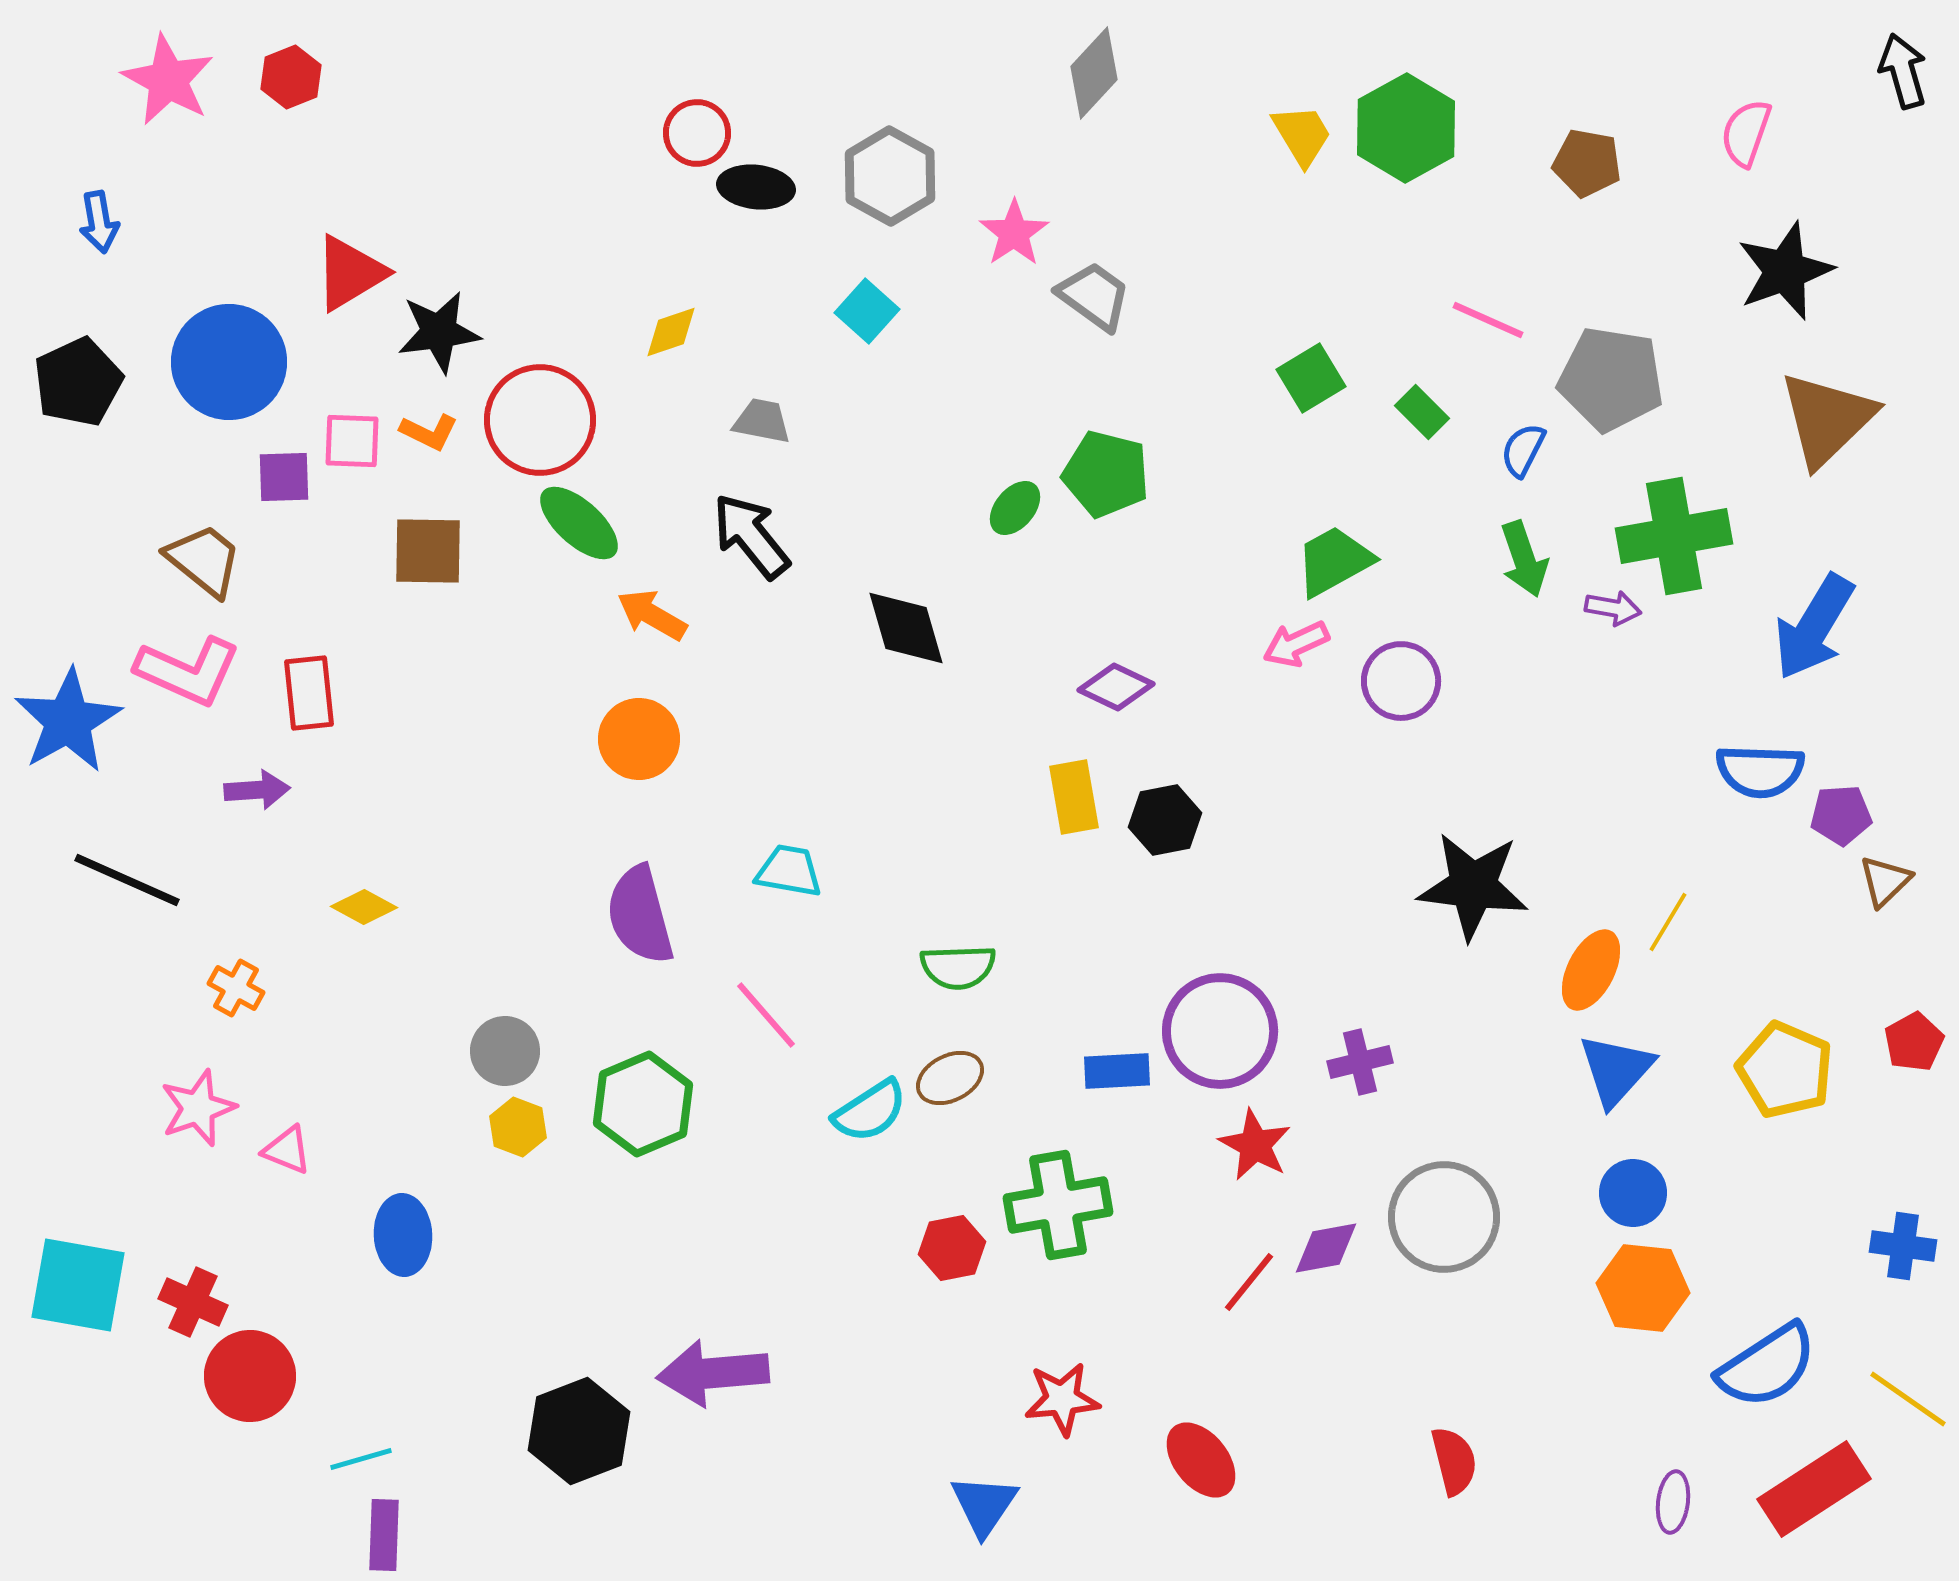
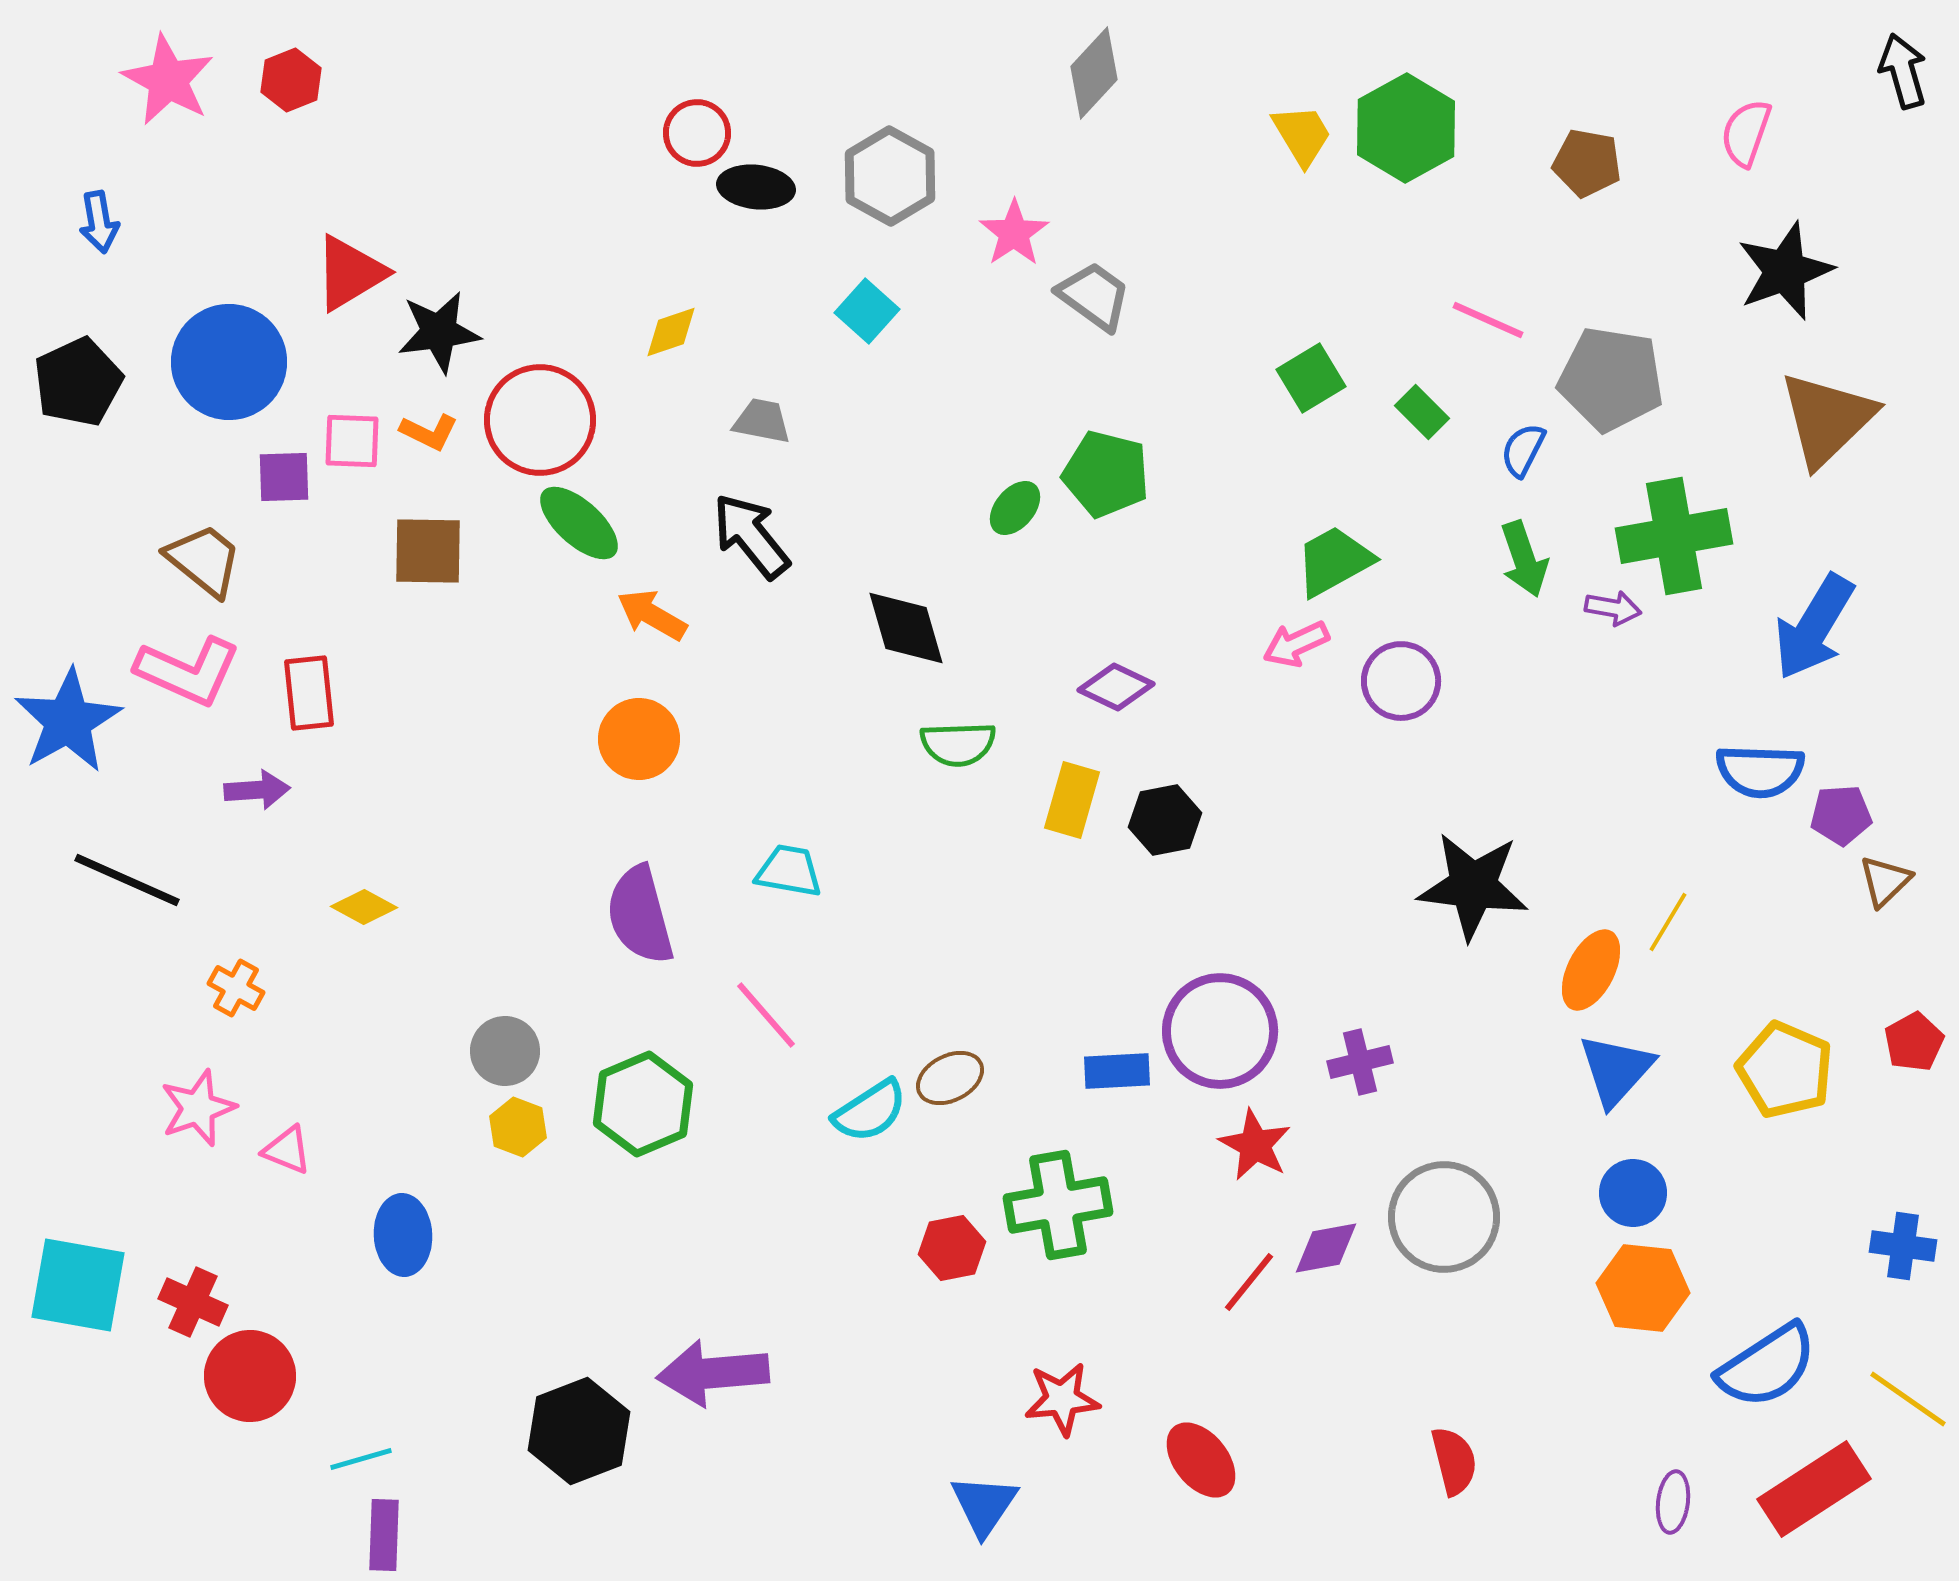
red hexagon at (291, 77): moved 3 px down
yellow rectangle at (1074, 797): moved 2 px left, 3 px down; rotated 26 degrees clockwise
green semicircle at (958, 967): moved 223 px up
